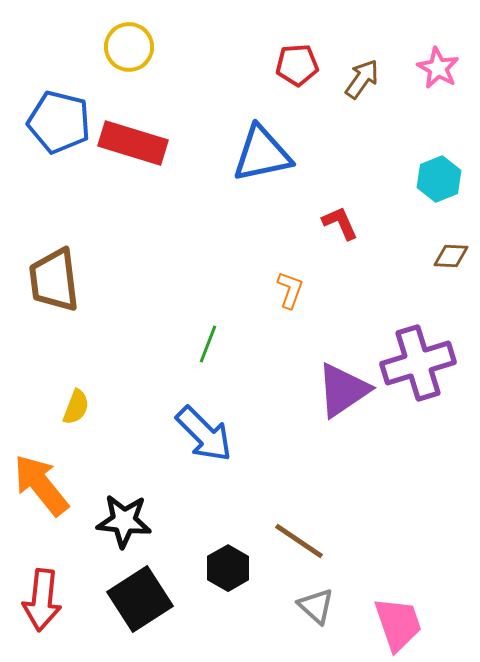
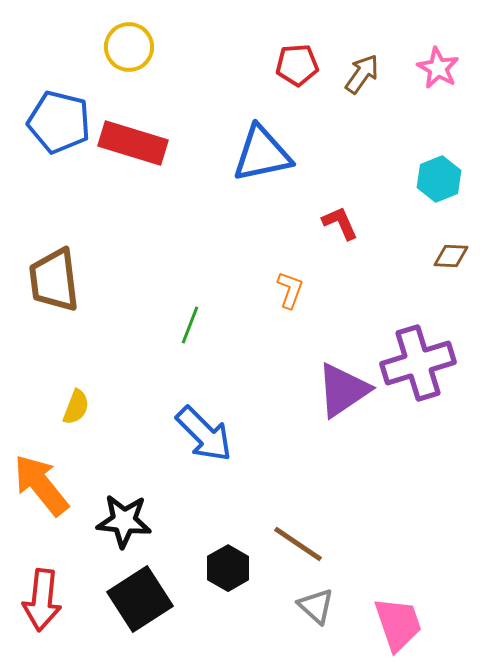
brown arrow: moved 5 px up
green line: moved 18 px left, 19 px up
brown line: moved 1 px left, 3 px down
